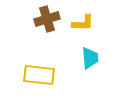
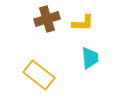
yellow rectangle: rotated 32 degrees clockwise
